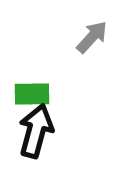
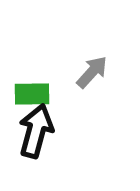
gray arrow: moved 35 px down
